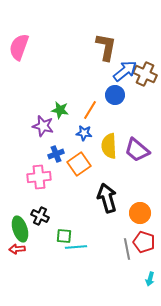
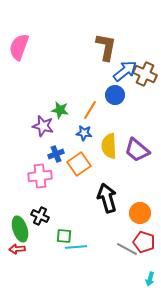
pink cross: moved 1 px right, 1 px up
gray line: rotated 50 degrees counterclockwise
